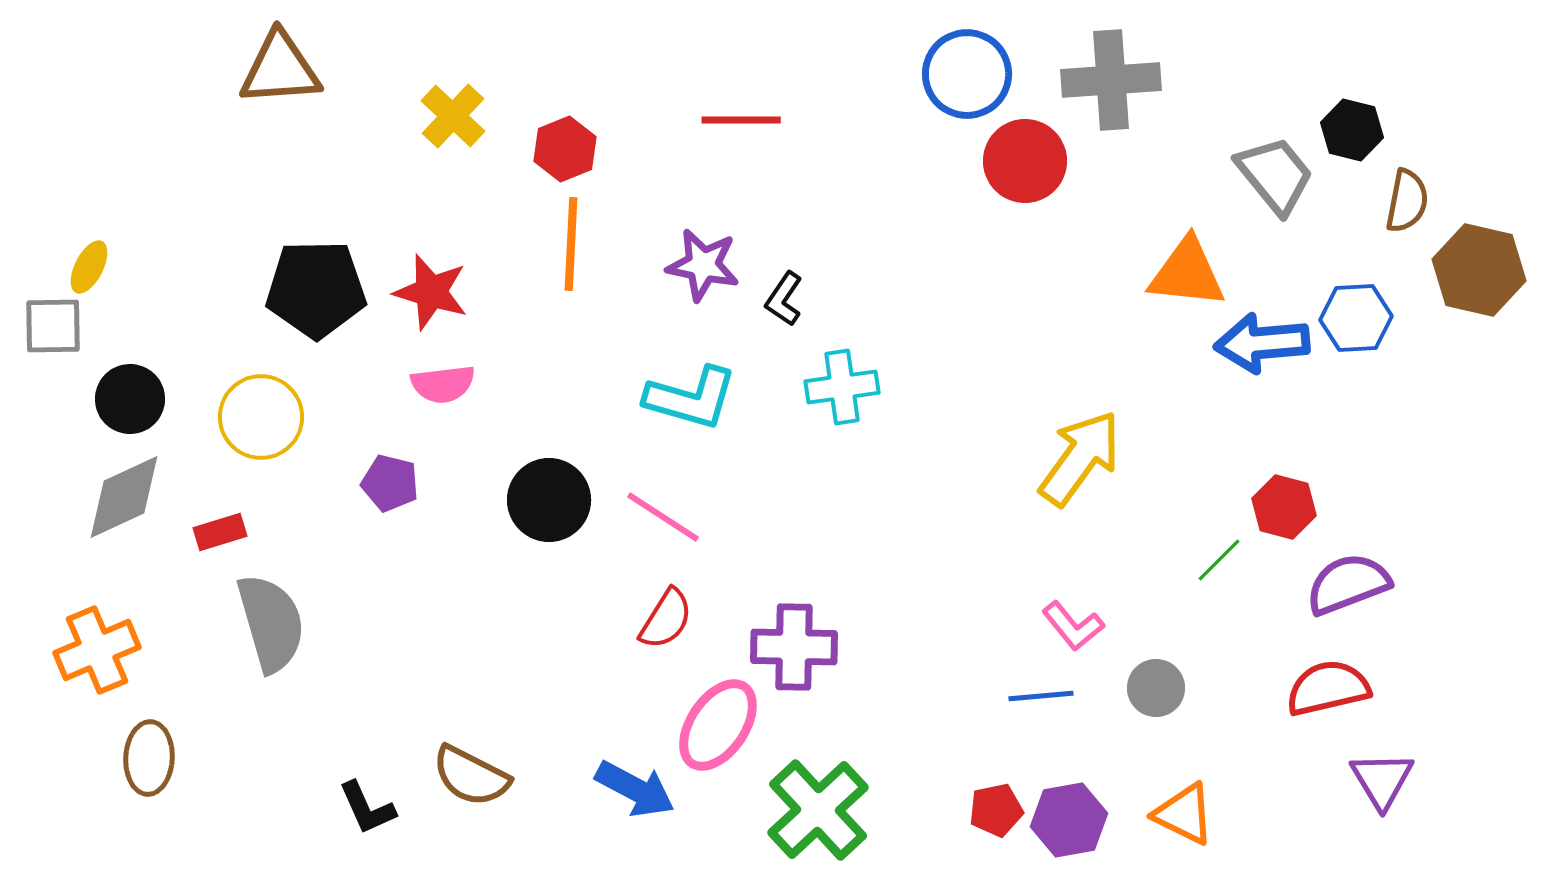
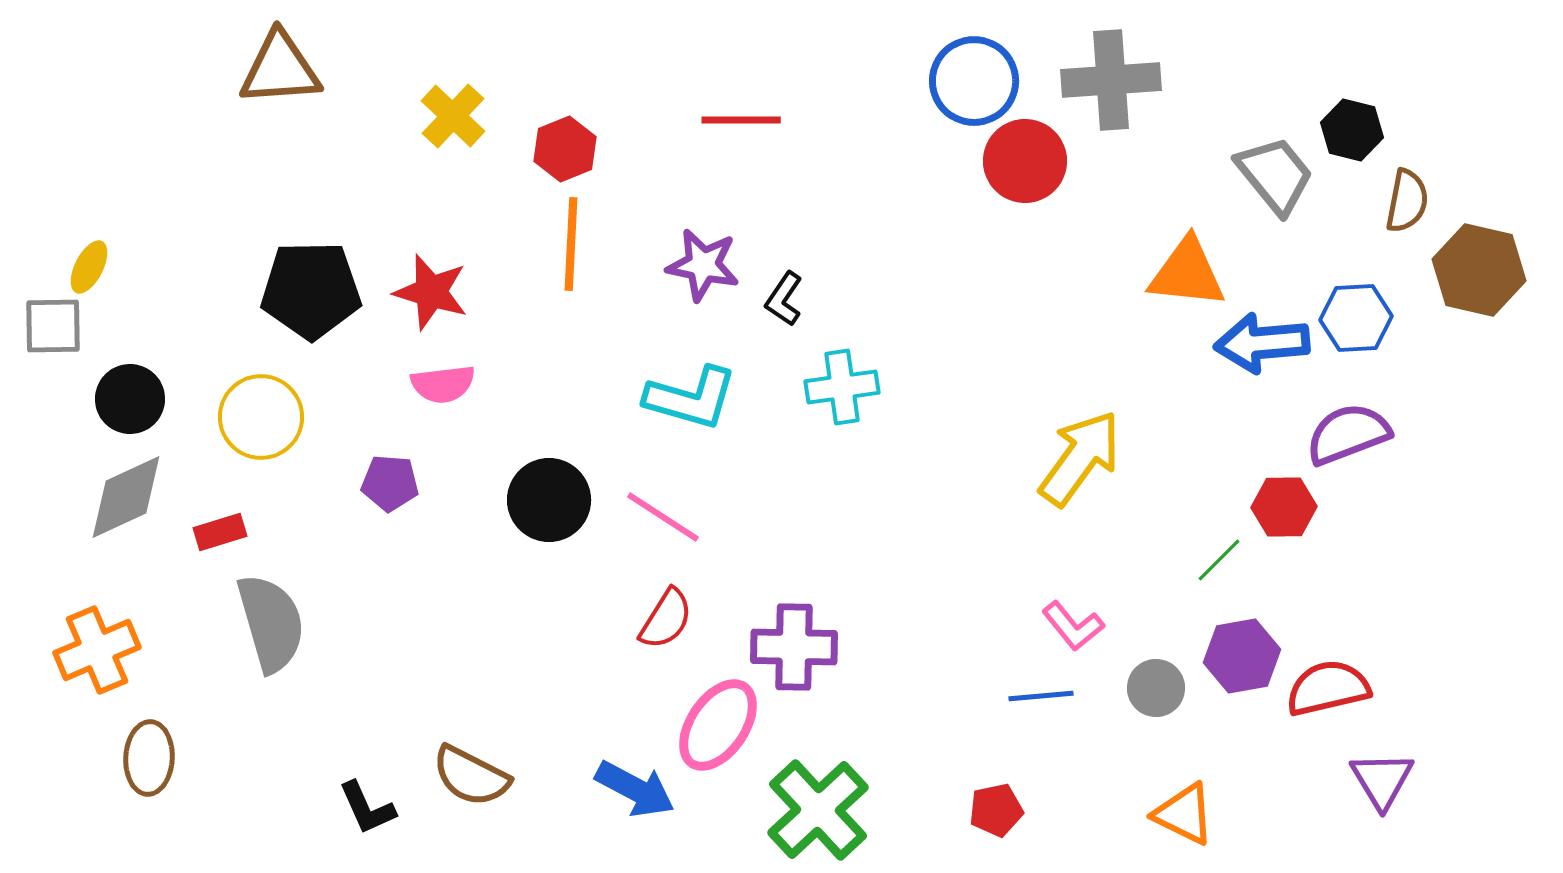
blue circle at (967, 74): moved 7 px right, 7 px down
black pentagon at (316, 289): moved 5 px left, 1 px down
purple pentagon at (390, 483): rotated 10 degrees counterclockwise
gray diamond at (124, 497): moved 2 px right
red hexagon at (1284, 507): rotated 16 degrees counterclockwise
purple semicircle at (1348, 584): moved 150 px up
purple hexagon at (1069, 820): moved 173 px right, 164 px up
